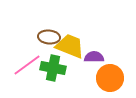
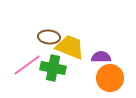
yellow trapezoid: moved 1 px down
purple semicircle: moved 7 px right
